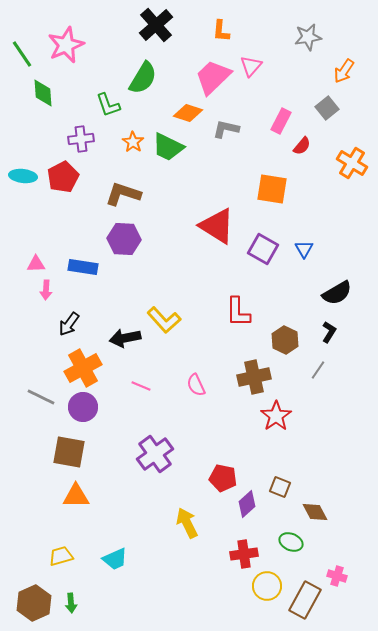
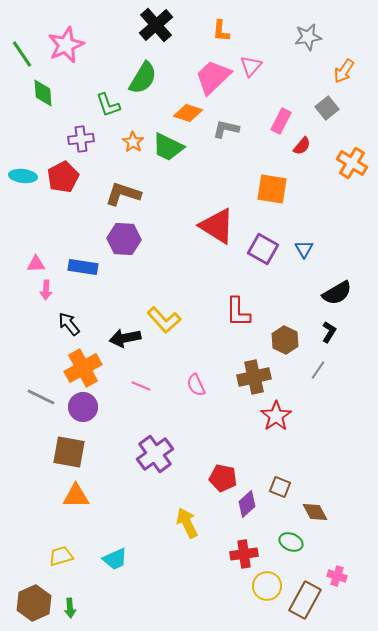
black arrow at (69, 324): rotated 105 degrees clockwise
green arrow at (71, 603): moved 1 px left, 5 px down
